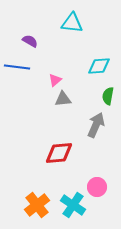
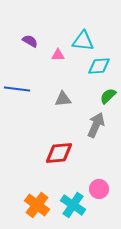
cyan triangle: moved 11 px right, 18 px down
blue line: moved 22 px down
pink triangle: moved 3 px right, 25 px up; rotated 40 degrees clockwise
green semicircle: rotated 36 degrees clockwise
pink circle: moved 2 px right, 2 px down
orange cross: rotated 15 degrees counterclockwise
